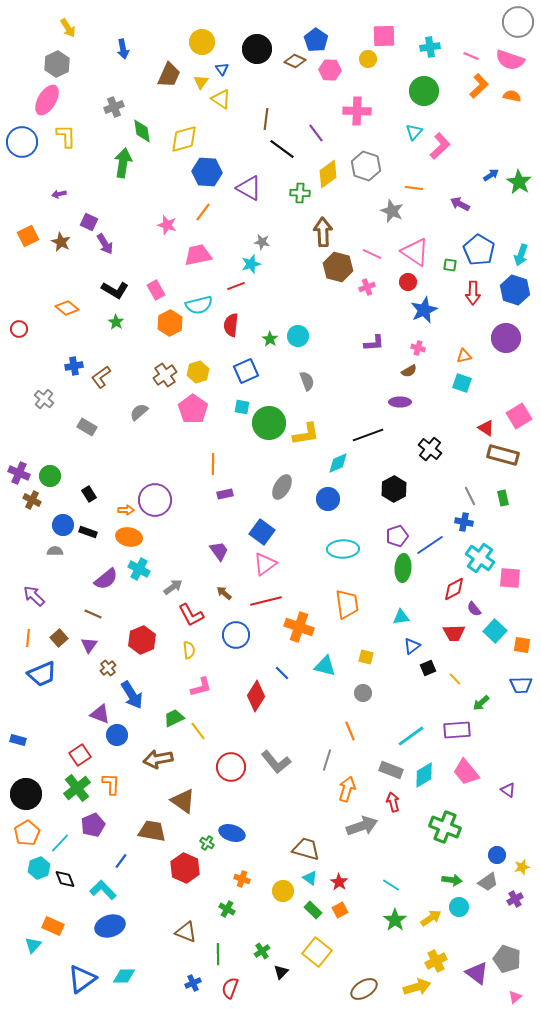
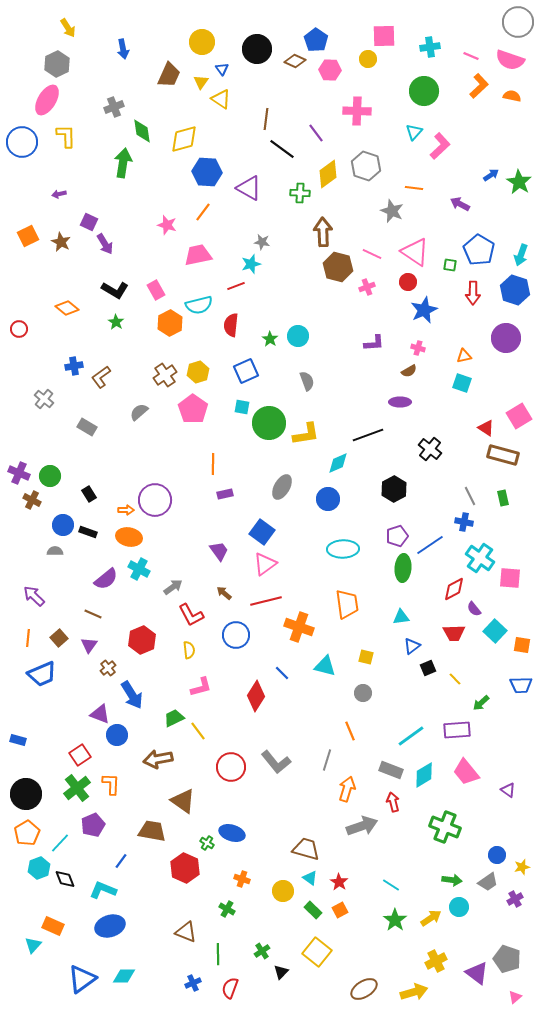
cyan L-shape at (103, 890): rotated 24 degrees counterclockwise
yellow arrow at (417, 987): moved 3 px left, 5 px down
